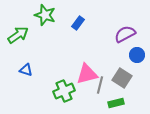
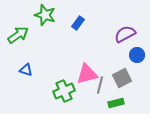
gray square: rotated 30 degrees clockwise
